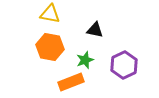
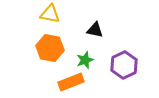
orange hexagon: moved 1 px down
